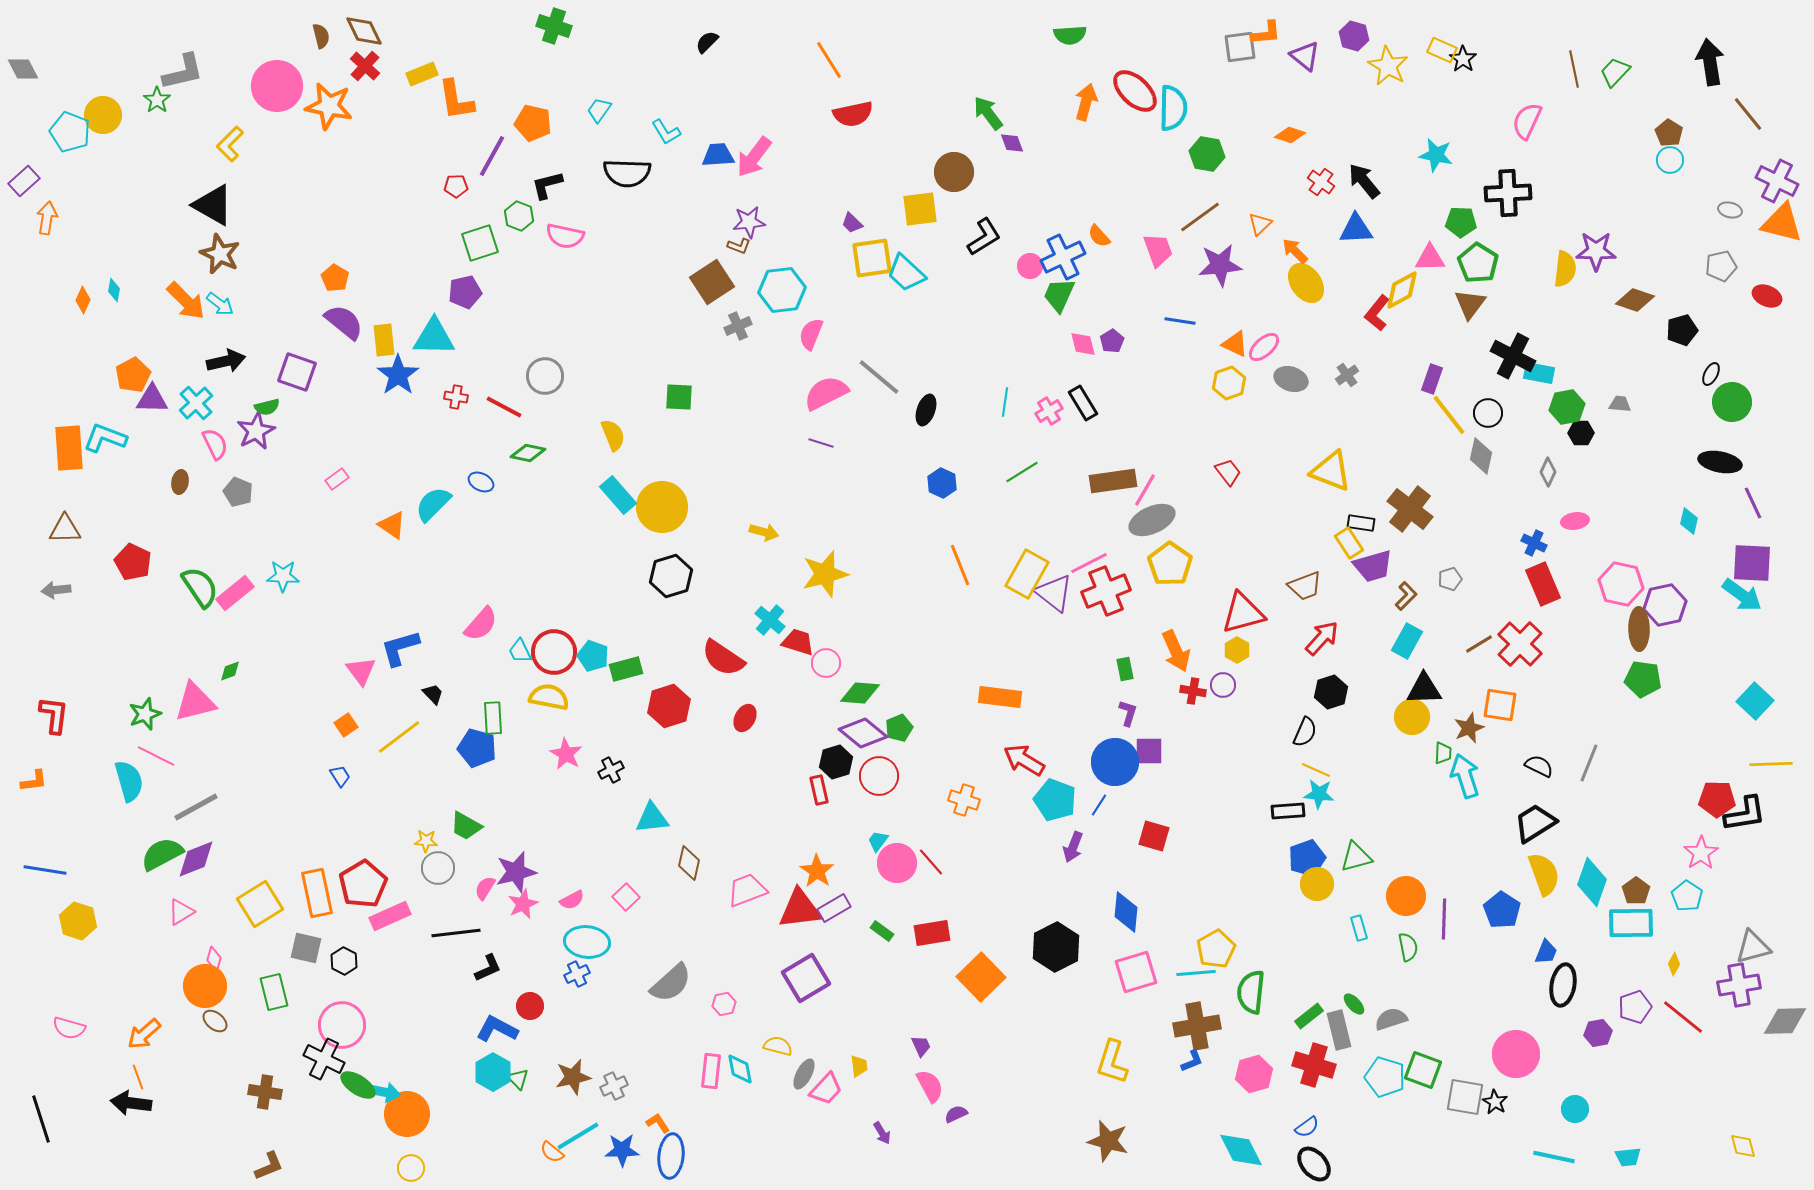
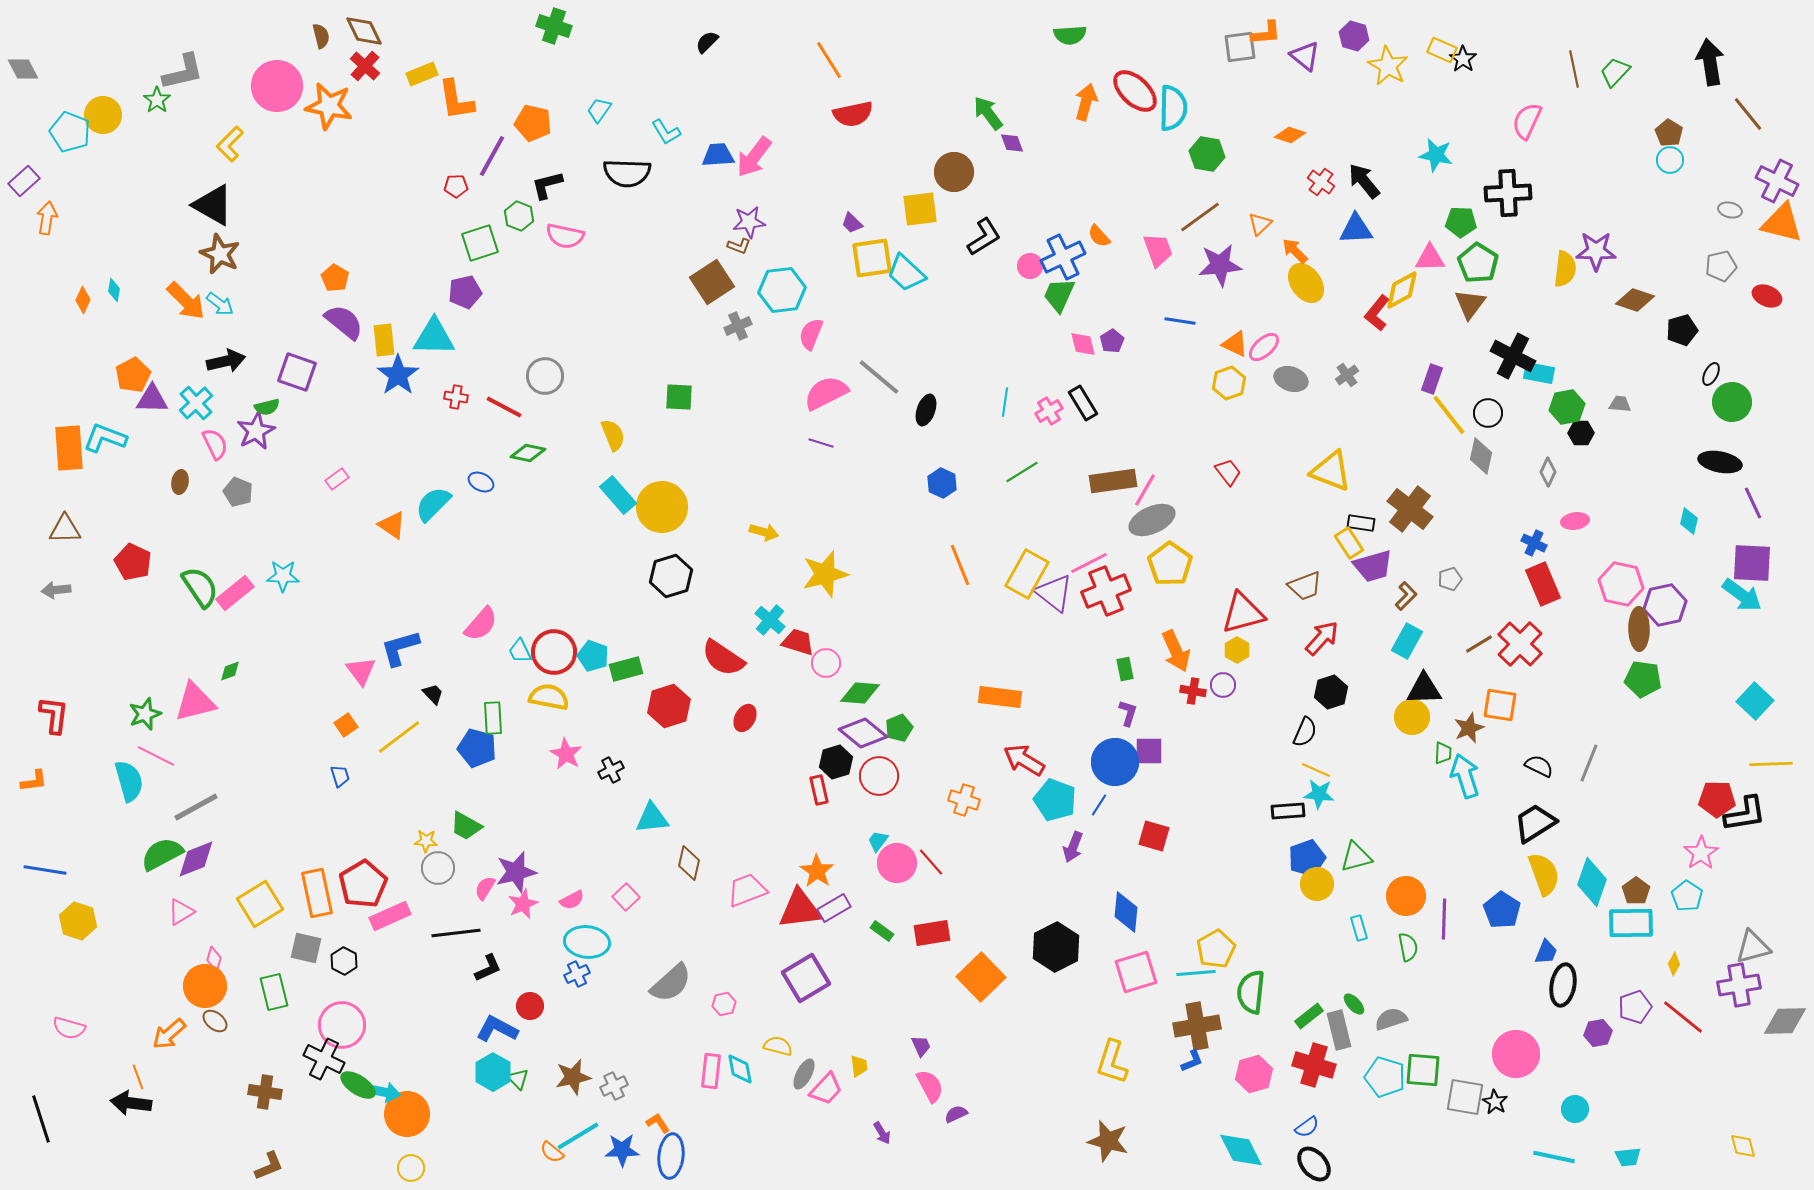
blue trapezoid at (340, 776): rotated 15 degrees clockwise
orange arrow at (144, 1034): moved 25 px right
green square at (1423, 1070): rotated 15 degrees counterclockwise
